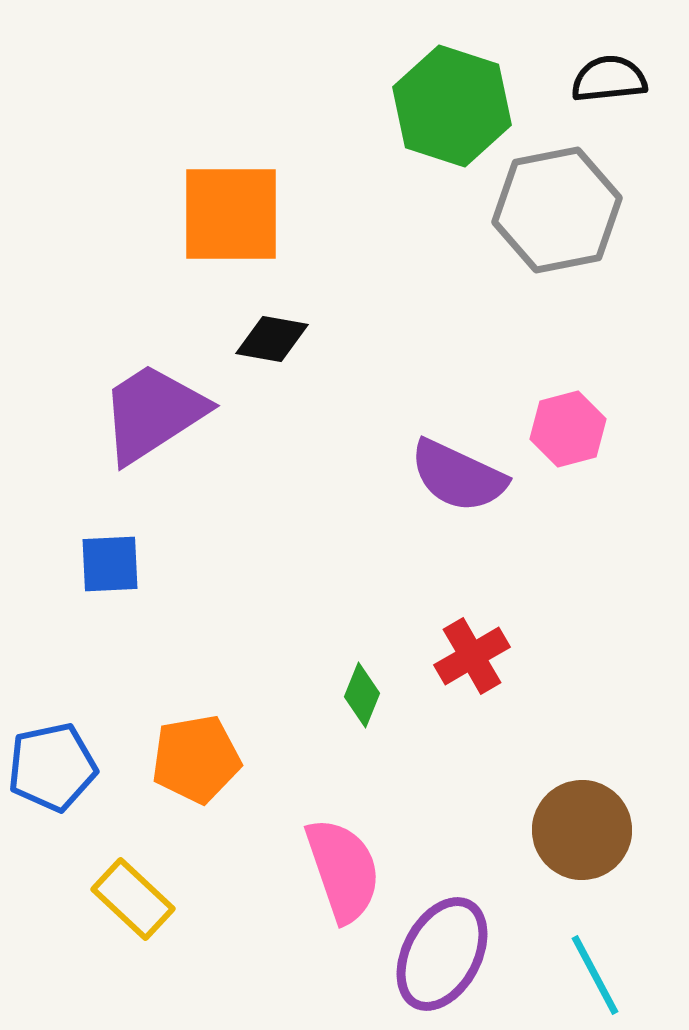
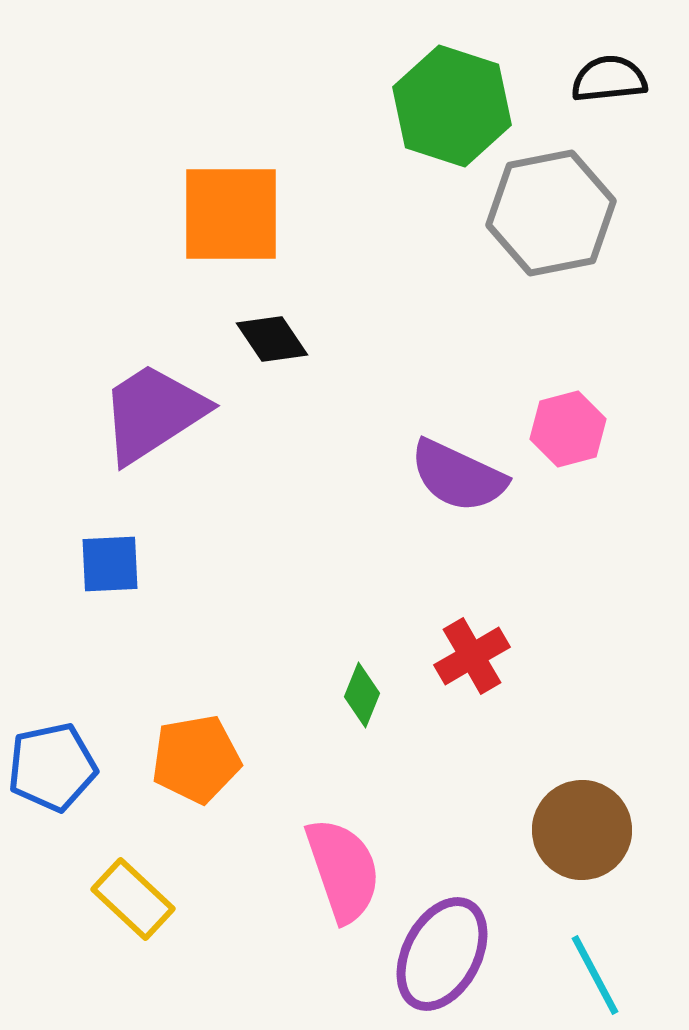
gray hexagon: moved 6 px left, 3 px down
black diamond: rotated 46 degrees clockwise
